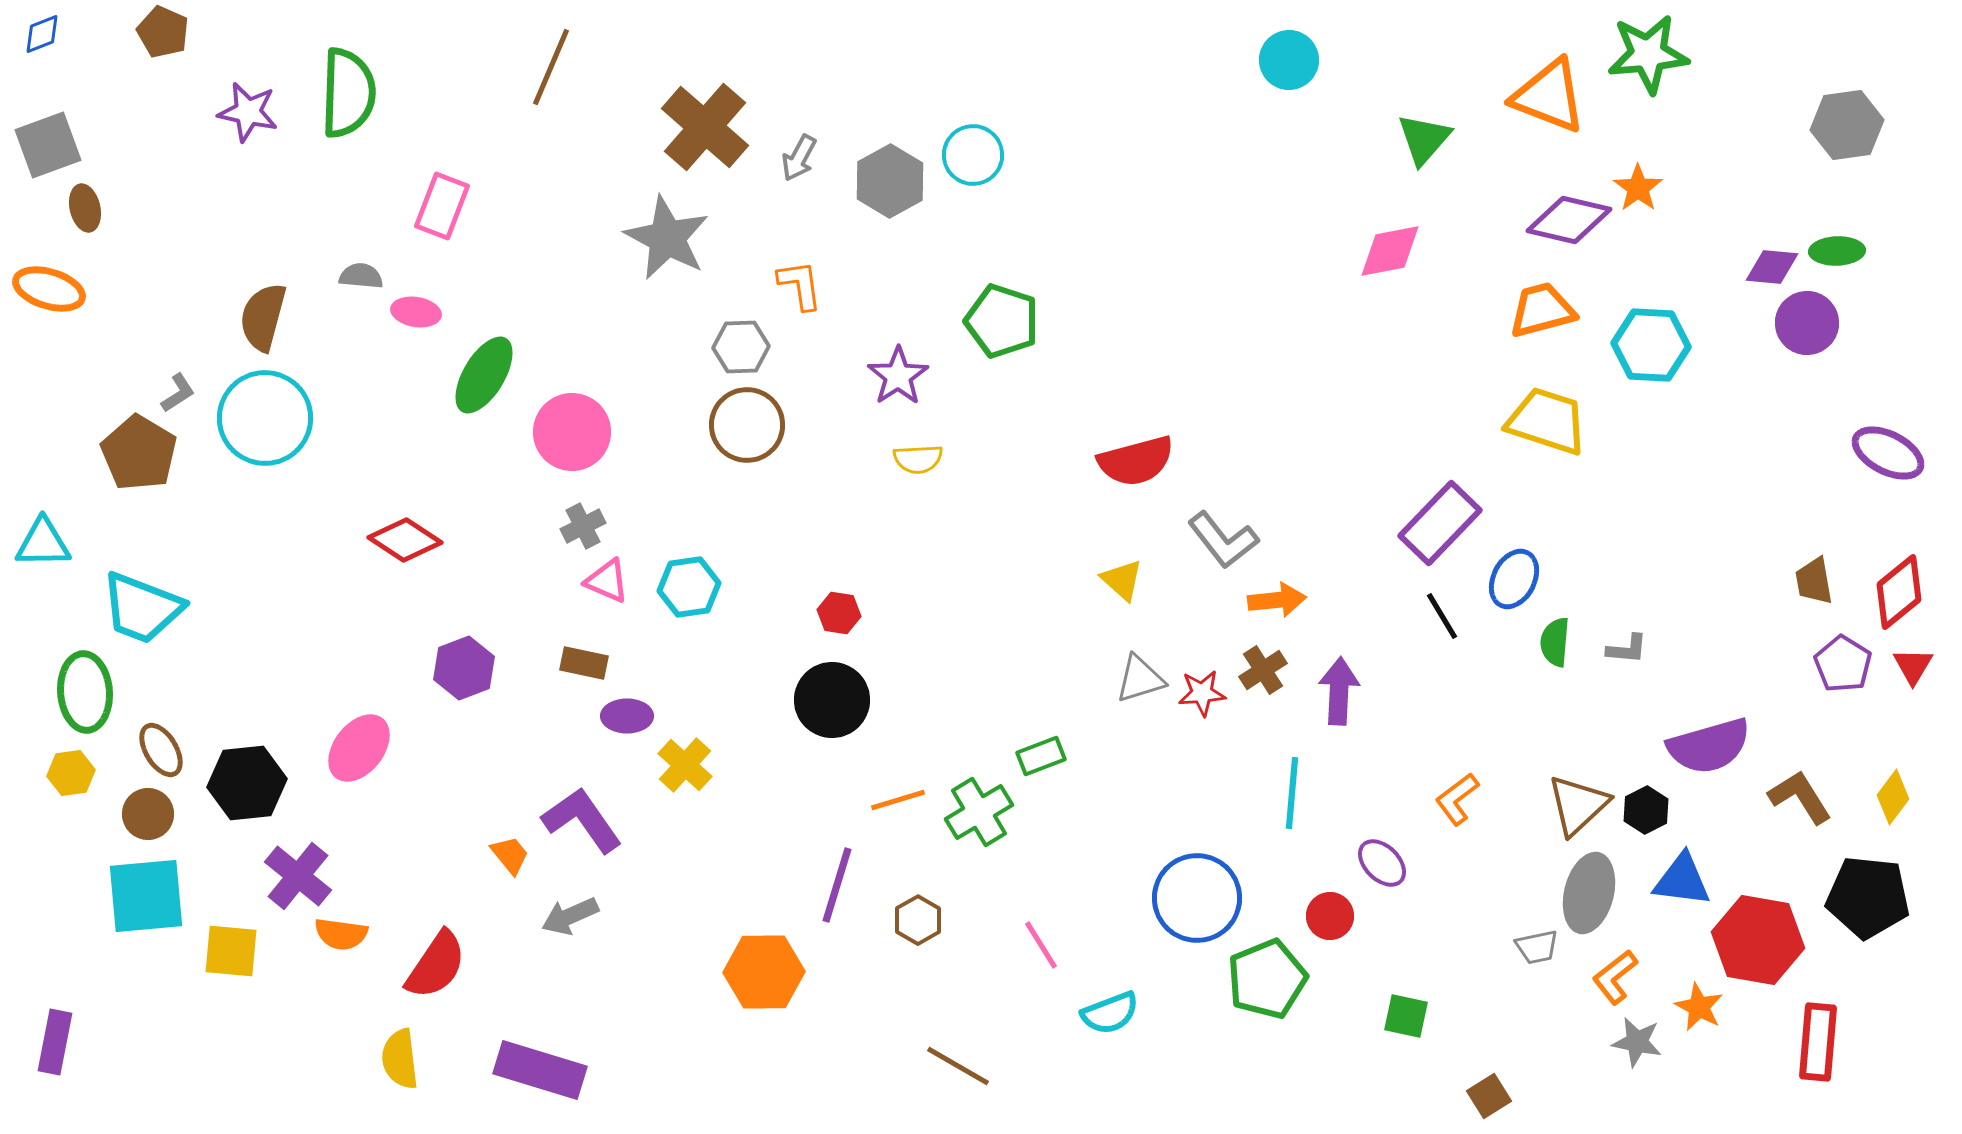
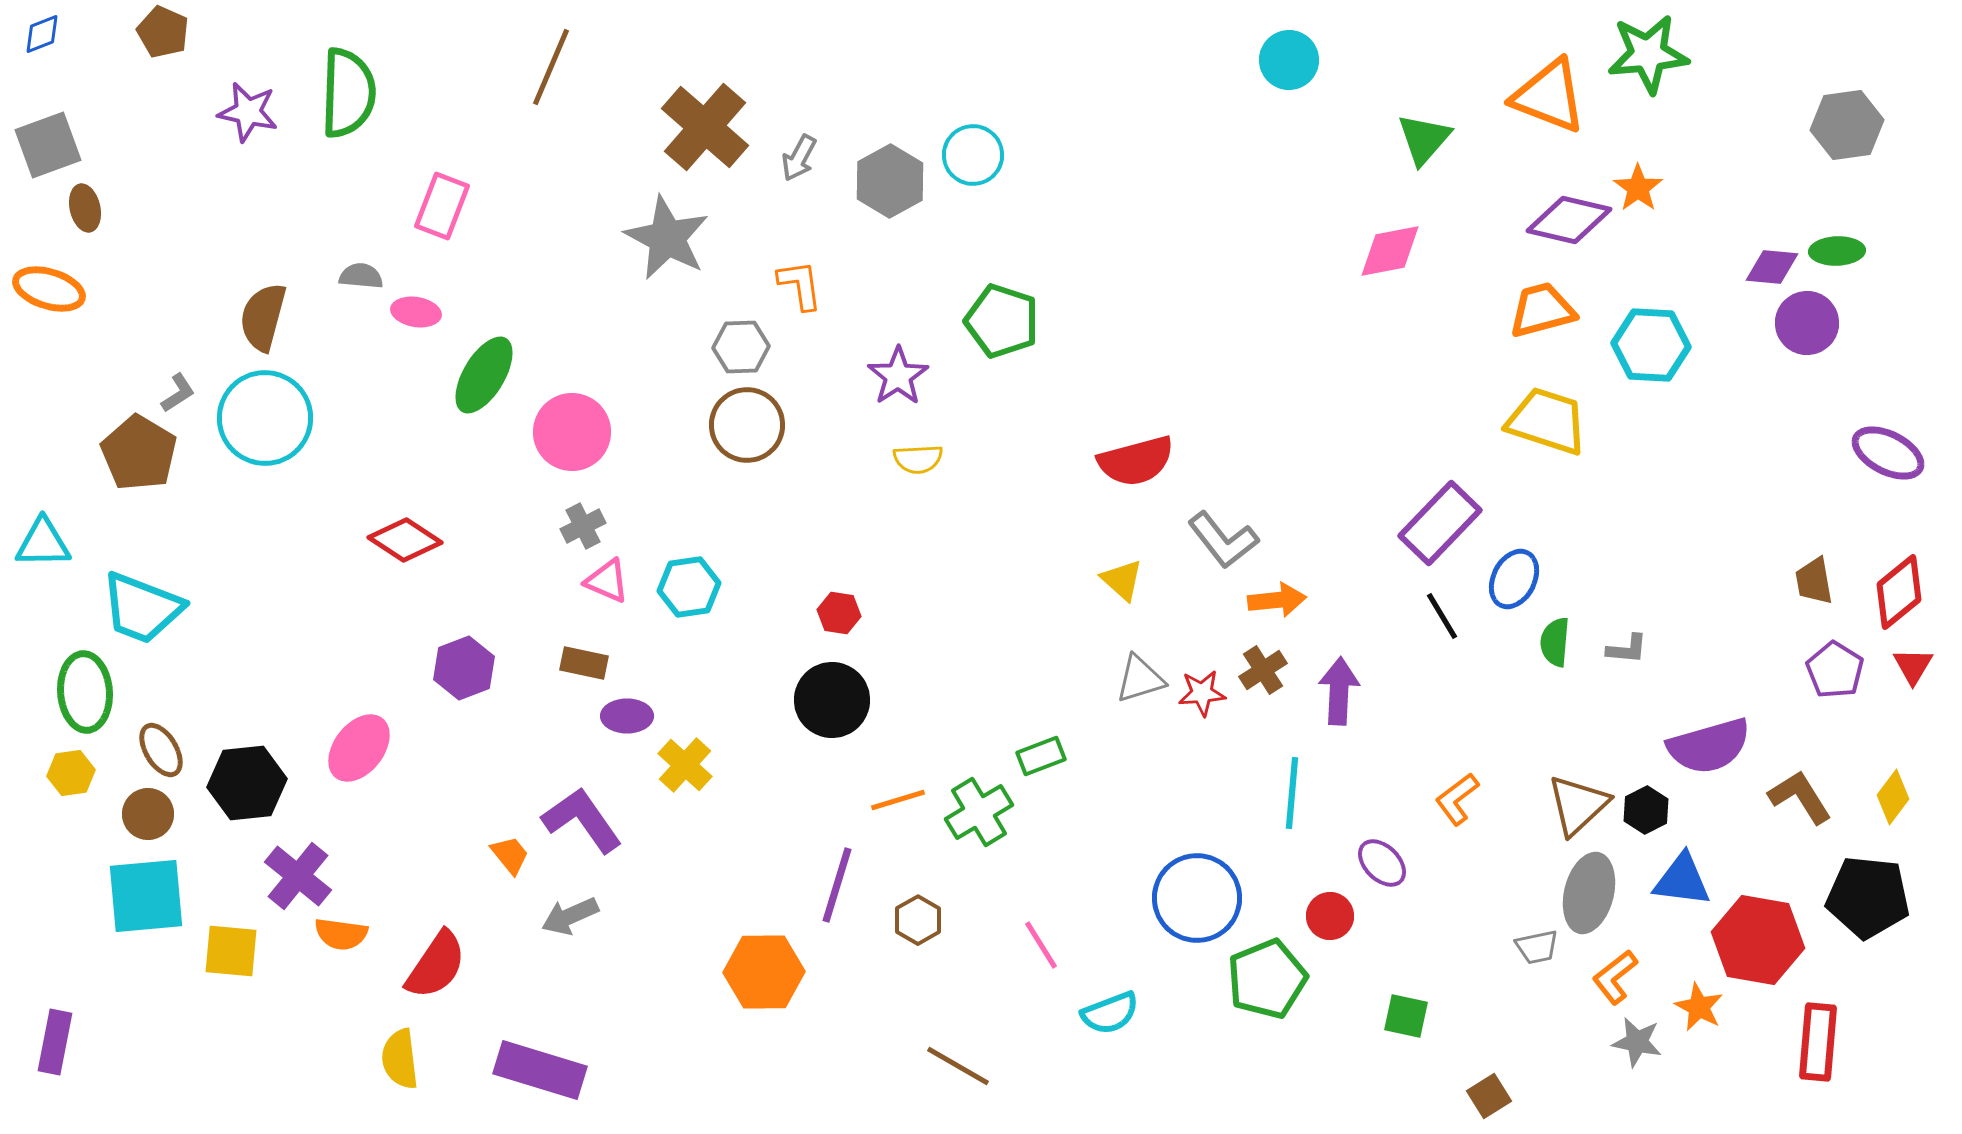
purple pentagon at (1843, 664): moved 8 px left, 6 px down
